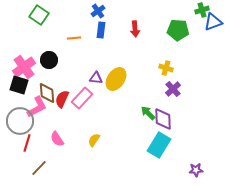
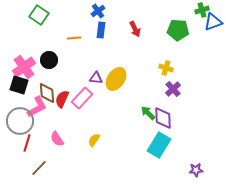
red arrow: rotated 21 degrees counterclockwise
purple diamond: moved 1 px up
